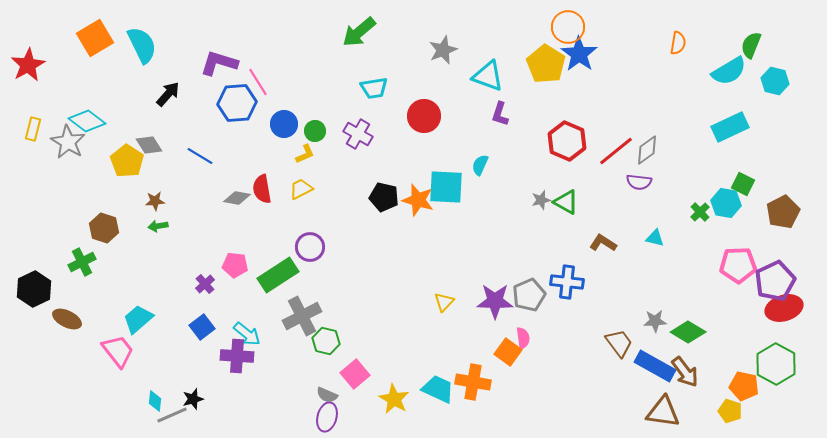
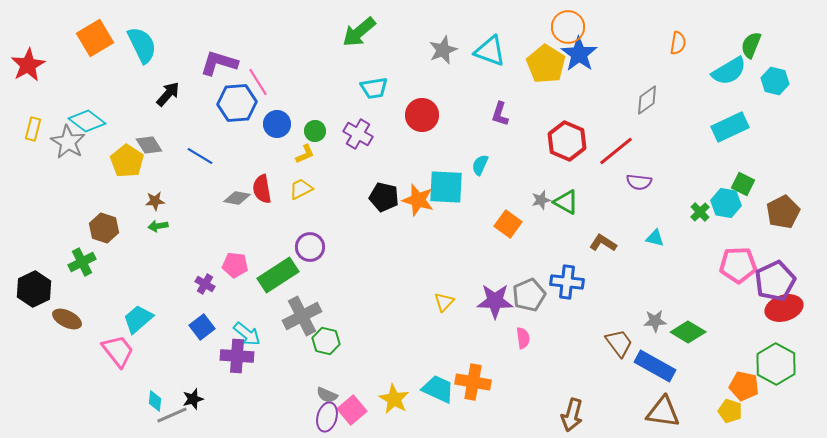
cyan triangle at (488, 76): moved 2 px right, 25 px up
red circle at (424, 116): moved 2 px left, 1 px up
blue circle at (284, 124): moved 7 px left
gray diamond at (647, 150): moved 50 px up
purple cross at (205, 284): rotated 18 degrees counterclockwise
orange square at (508, 352): moved 128 px up
brown arrow at (685, 372): moved 113 px left, 43 px down; rotated 52 degrees clockwise
pink square at (355, 374): moved 3 px left, 36 px down
